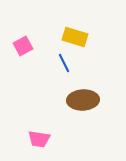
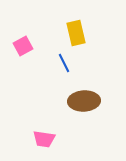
yellow rectangle: moved 1 px right, 4 px up; rotated 60 degrees clockwise
brown ellipse: moved 1 px right, 1 px down
pink trapezoid: moved 5 px right
